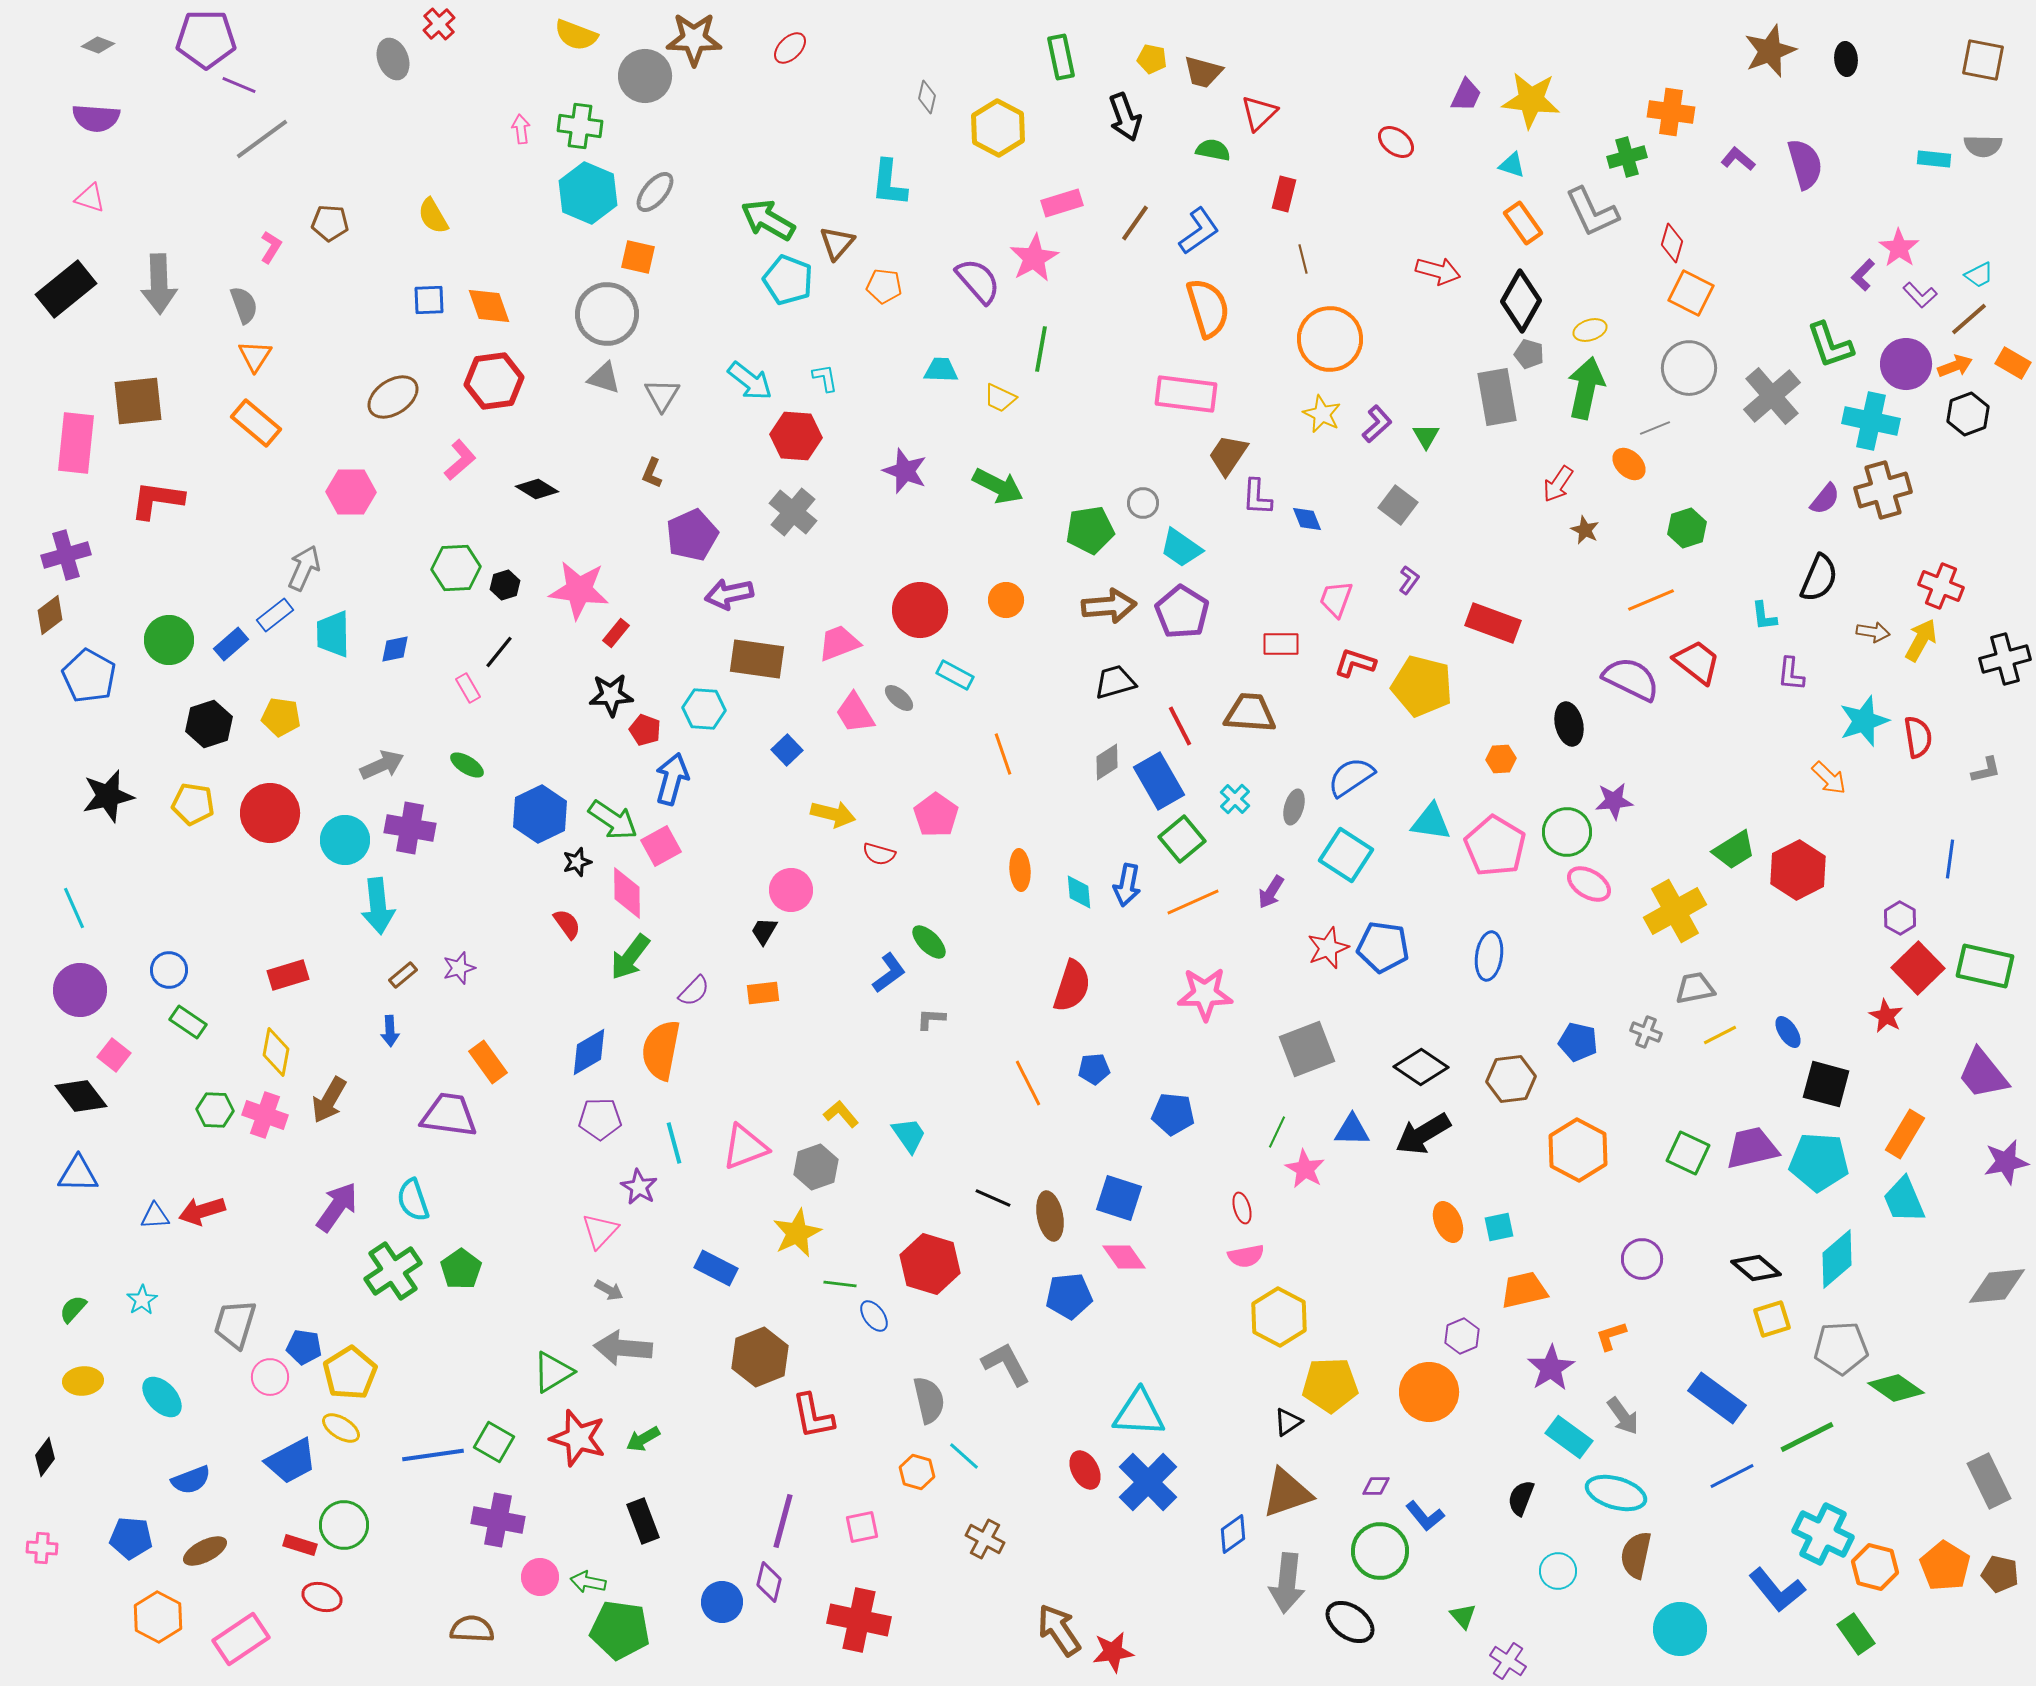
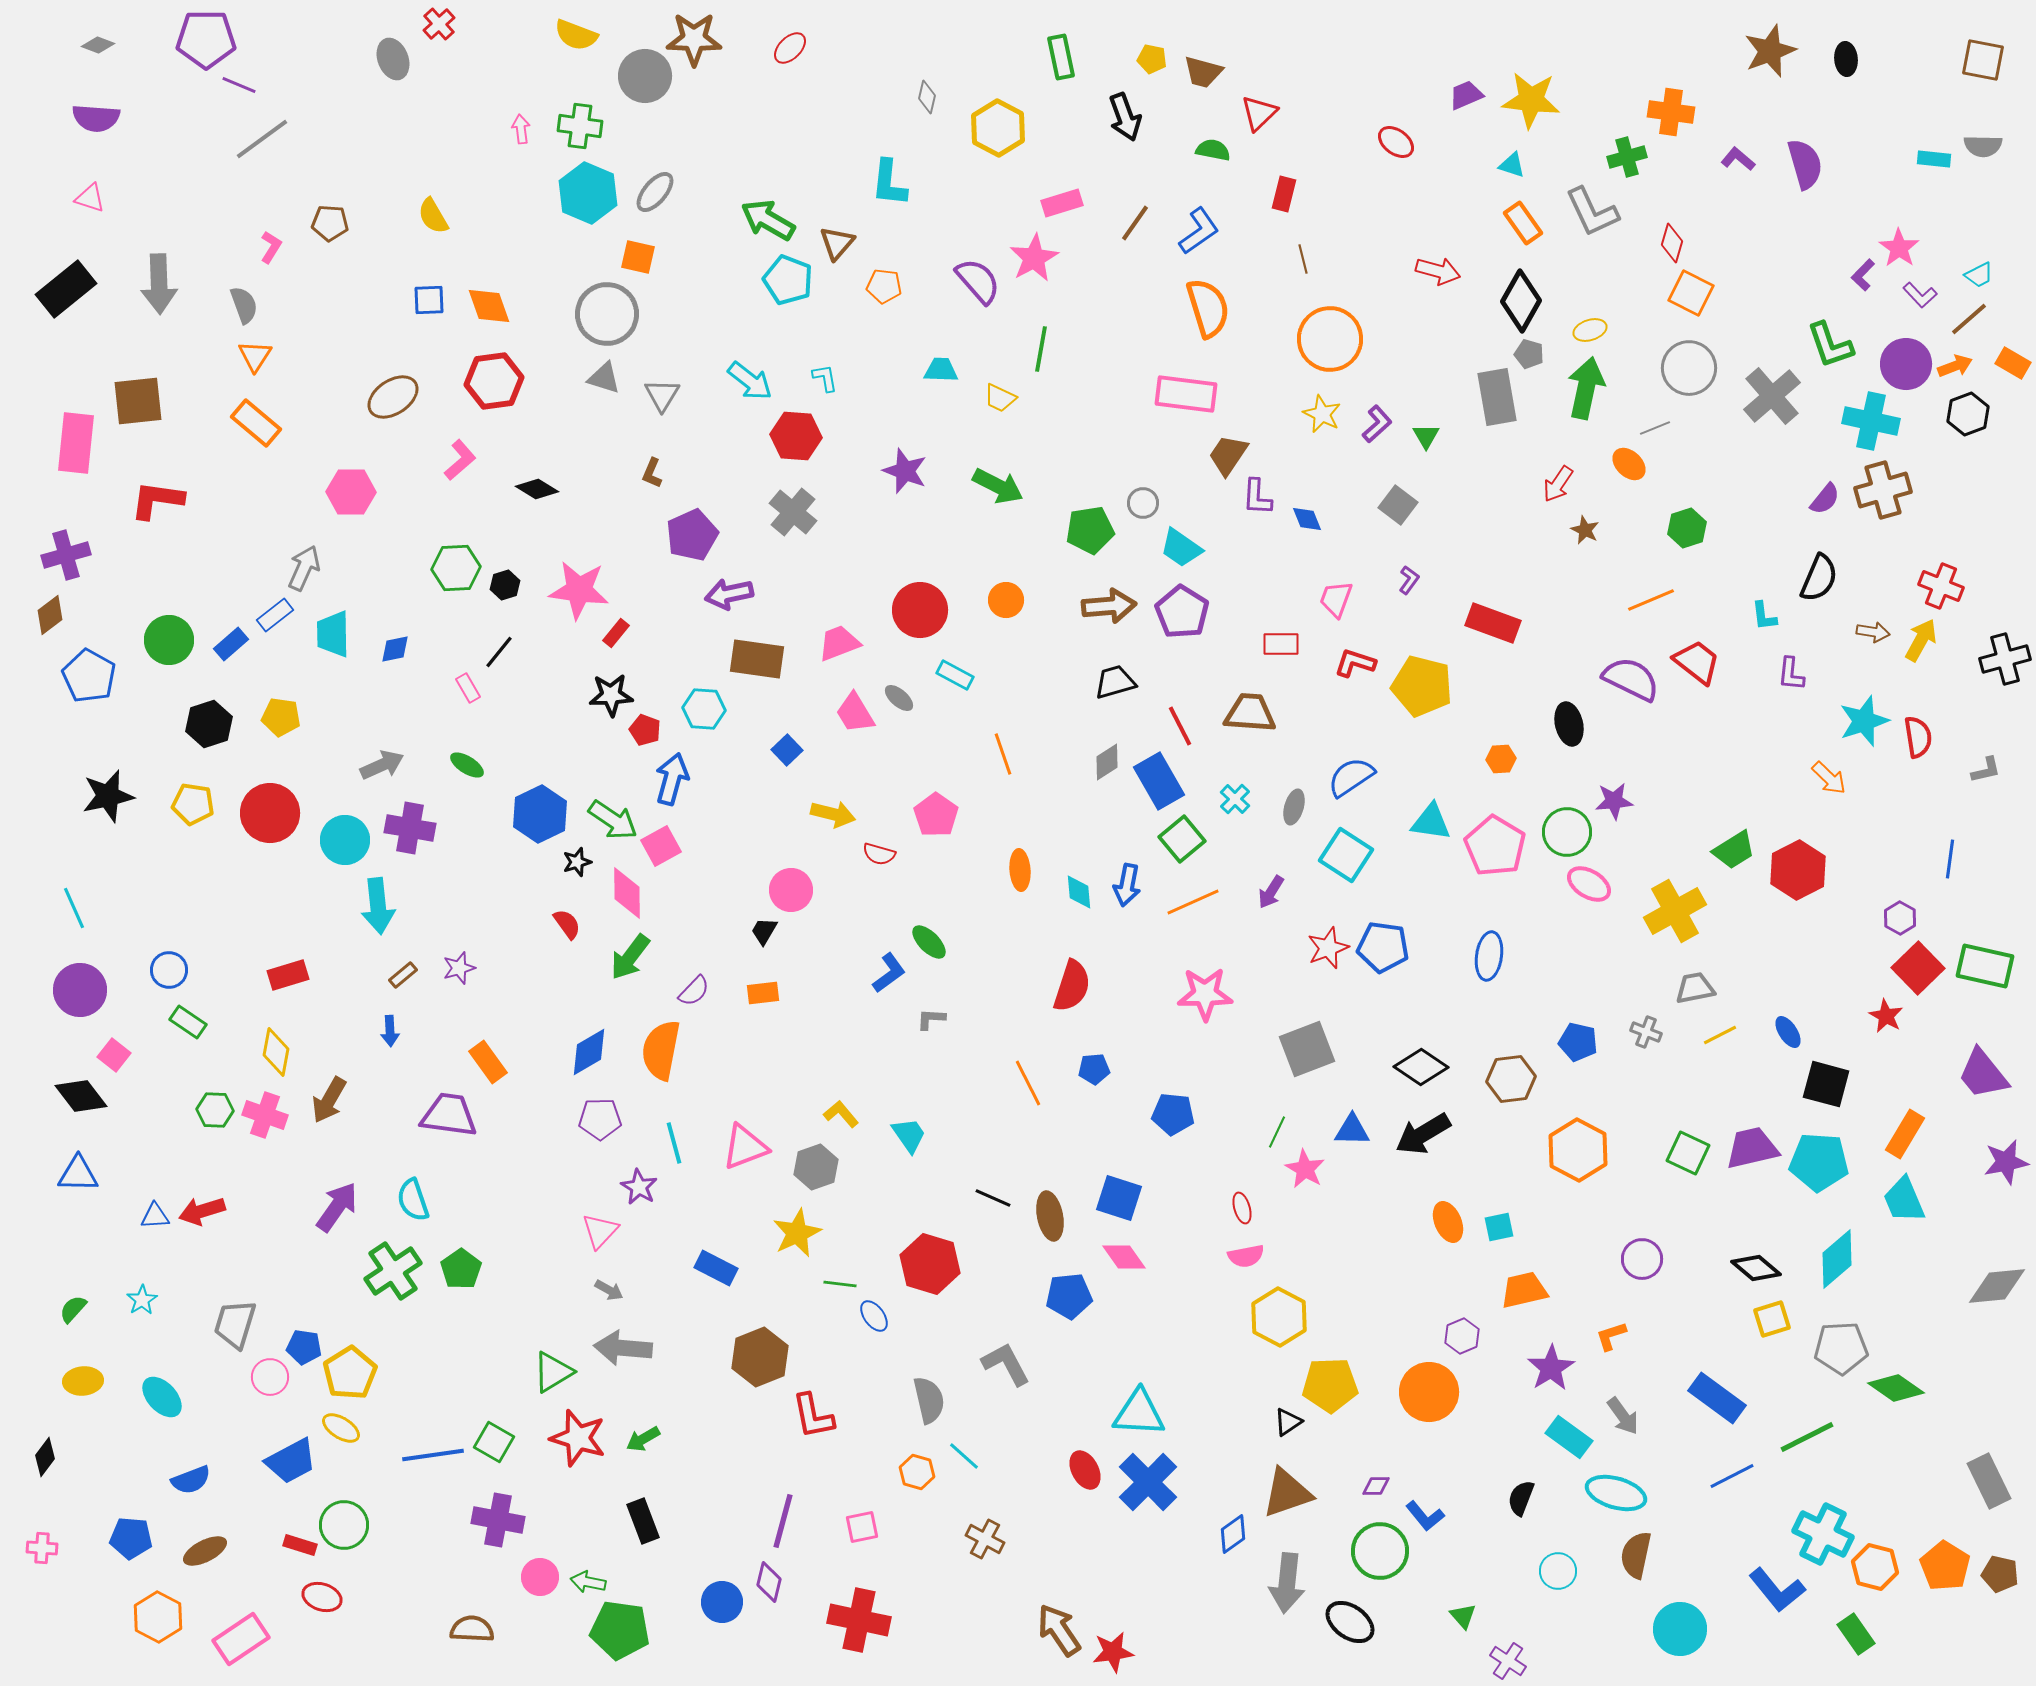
purple trapezoid at (1466, 95): rotated 138 degrees counterclockwise
